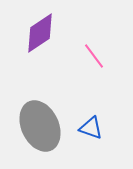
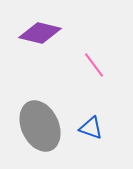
purple diamond: rotated 48 degrees clockwise
pink line: moved 9 px down
